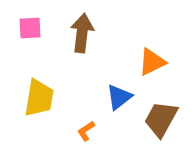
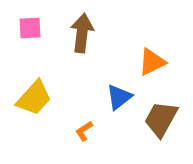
yellow trapezoid: moved 5 px left; rotated 33 degrees clockwise
orange L-shape: moved 2 px left
